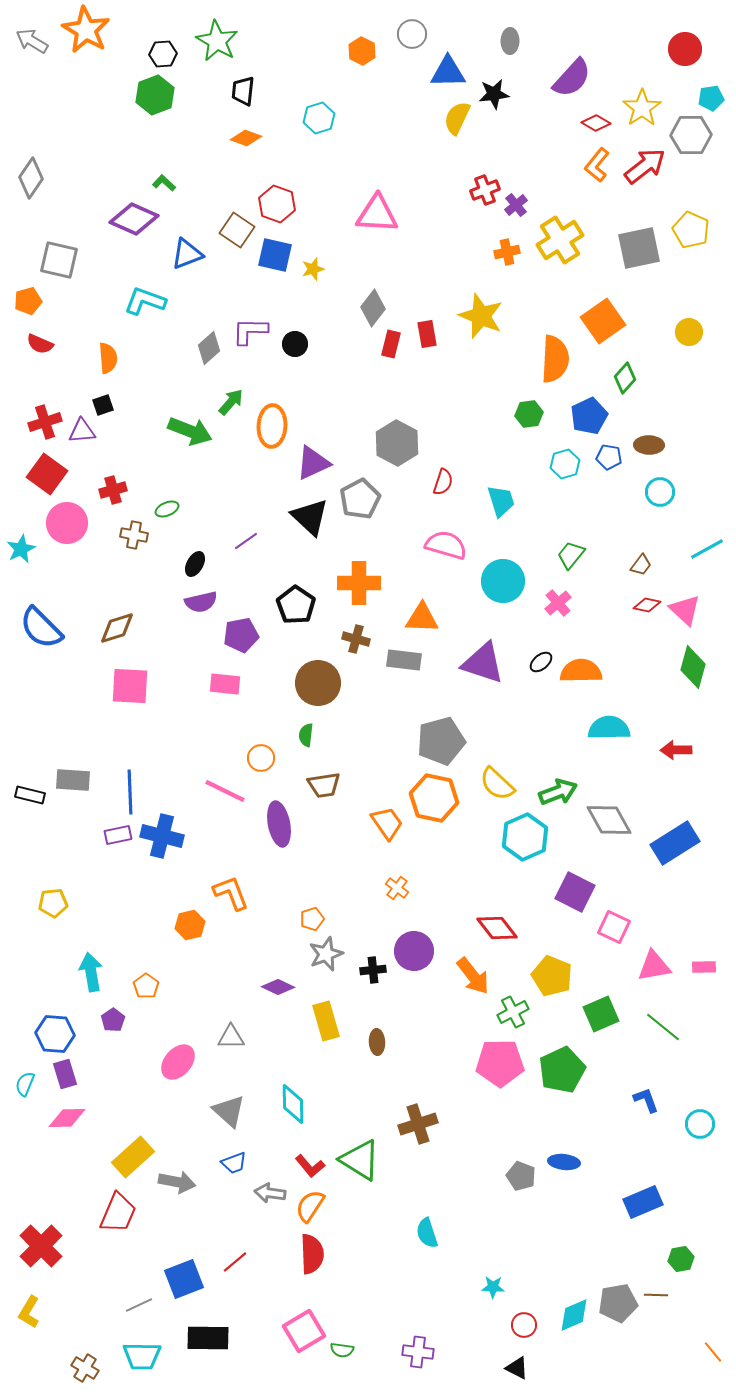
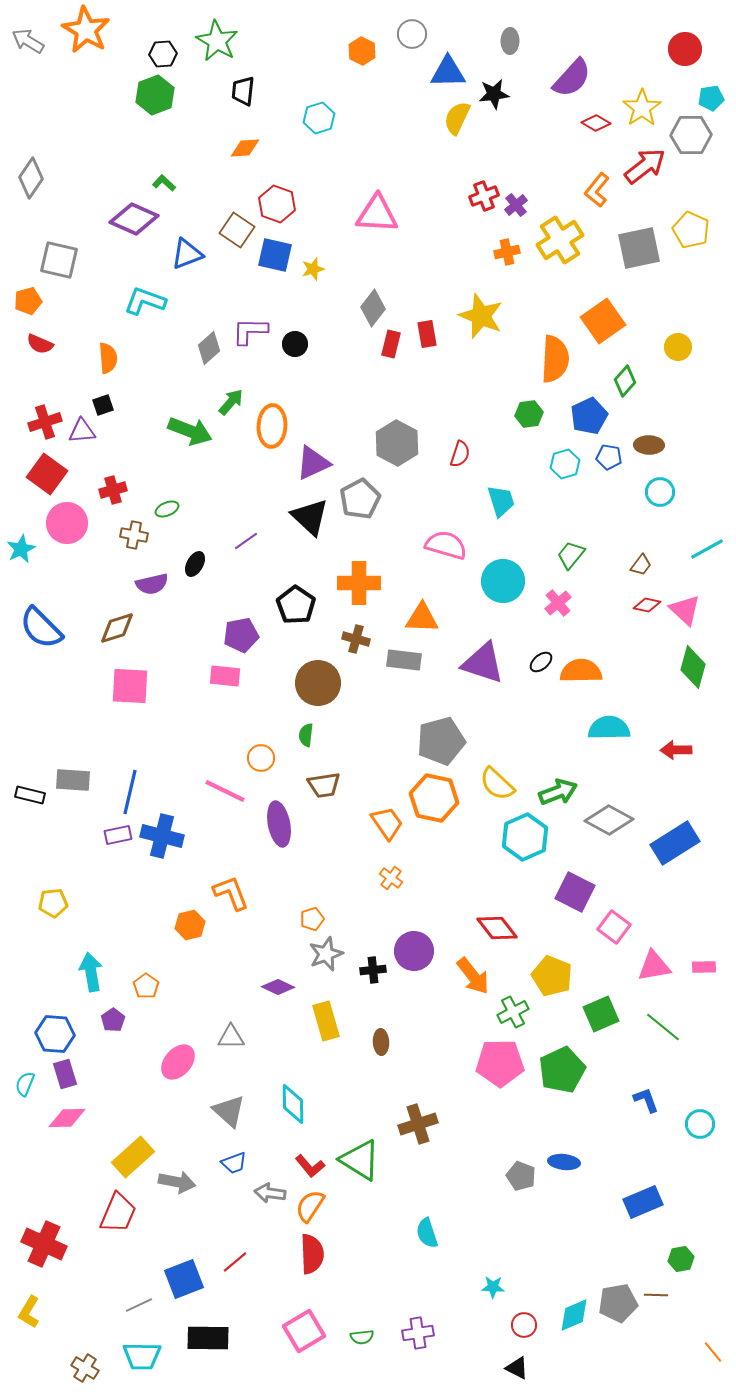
gray arrow at (32, 41): moved 4 px left
orange diamond at (246, 138): moved 1 px left, 10 px down; rotated 24 degrees counterclockwise
orange L-shape at (597, 165): moved 25 px down
red cross at (485, 190): moved 1 px left, 6 px down
yellow circle at (689, 332): moved 11 px left, 15 px down
green diamond at (625, 378): moved 3 px down
red semicircle at (443, 482): moved 17 px right, 28 px up
purple semicircle at (201, 602): moved 49 px left, 18 px up
pink rectangle at (225, 684): moved 8 px up
blue line at (130, 792): rotated 15 degrees clockwise
gray diamond at (609, 820): rotated 33 degrees counterclockwise
orange cross at (397, 888): moved 6 px left, 10 px up
pink square at (614, 927): rotated 12 degrees clockwise
brown ellipse at (377, 1042): moved 4 px right
red cross at (41, 1246): moved 3 px right, 2 px up; rotated 21 degrees counterclockwise
green semicircle at (342, 1350): moved 20 px right, 13 px up; rotated 15 degrees counterclockwise
purple cross at (418, 1352): moved 19 px up; rotated 16 degrees counterclockwise
